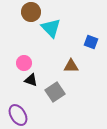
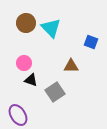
brown circle: moved 5 px left, 11 px down
